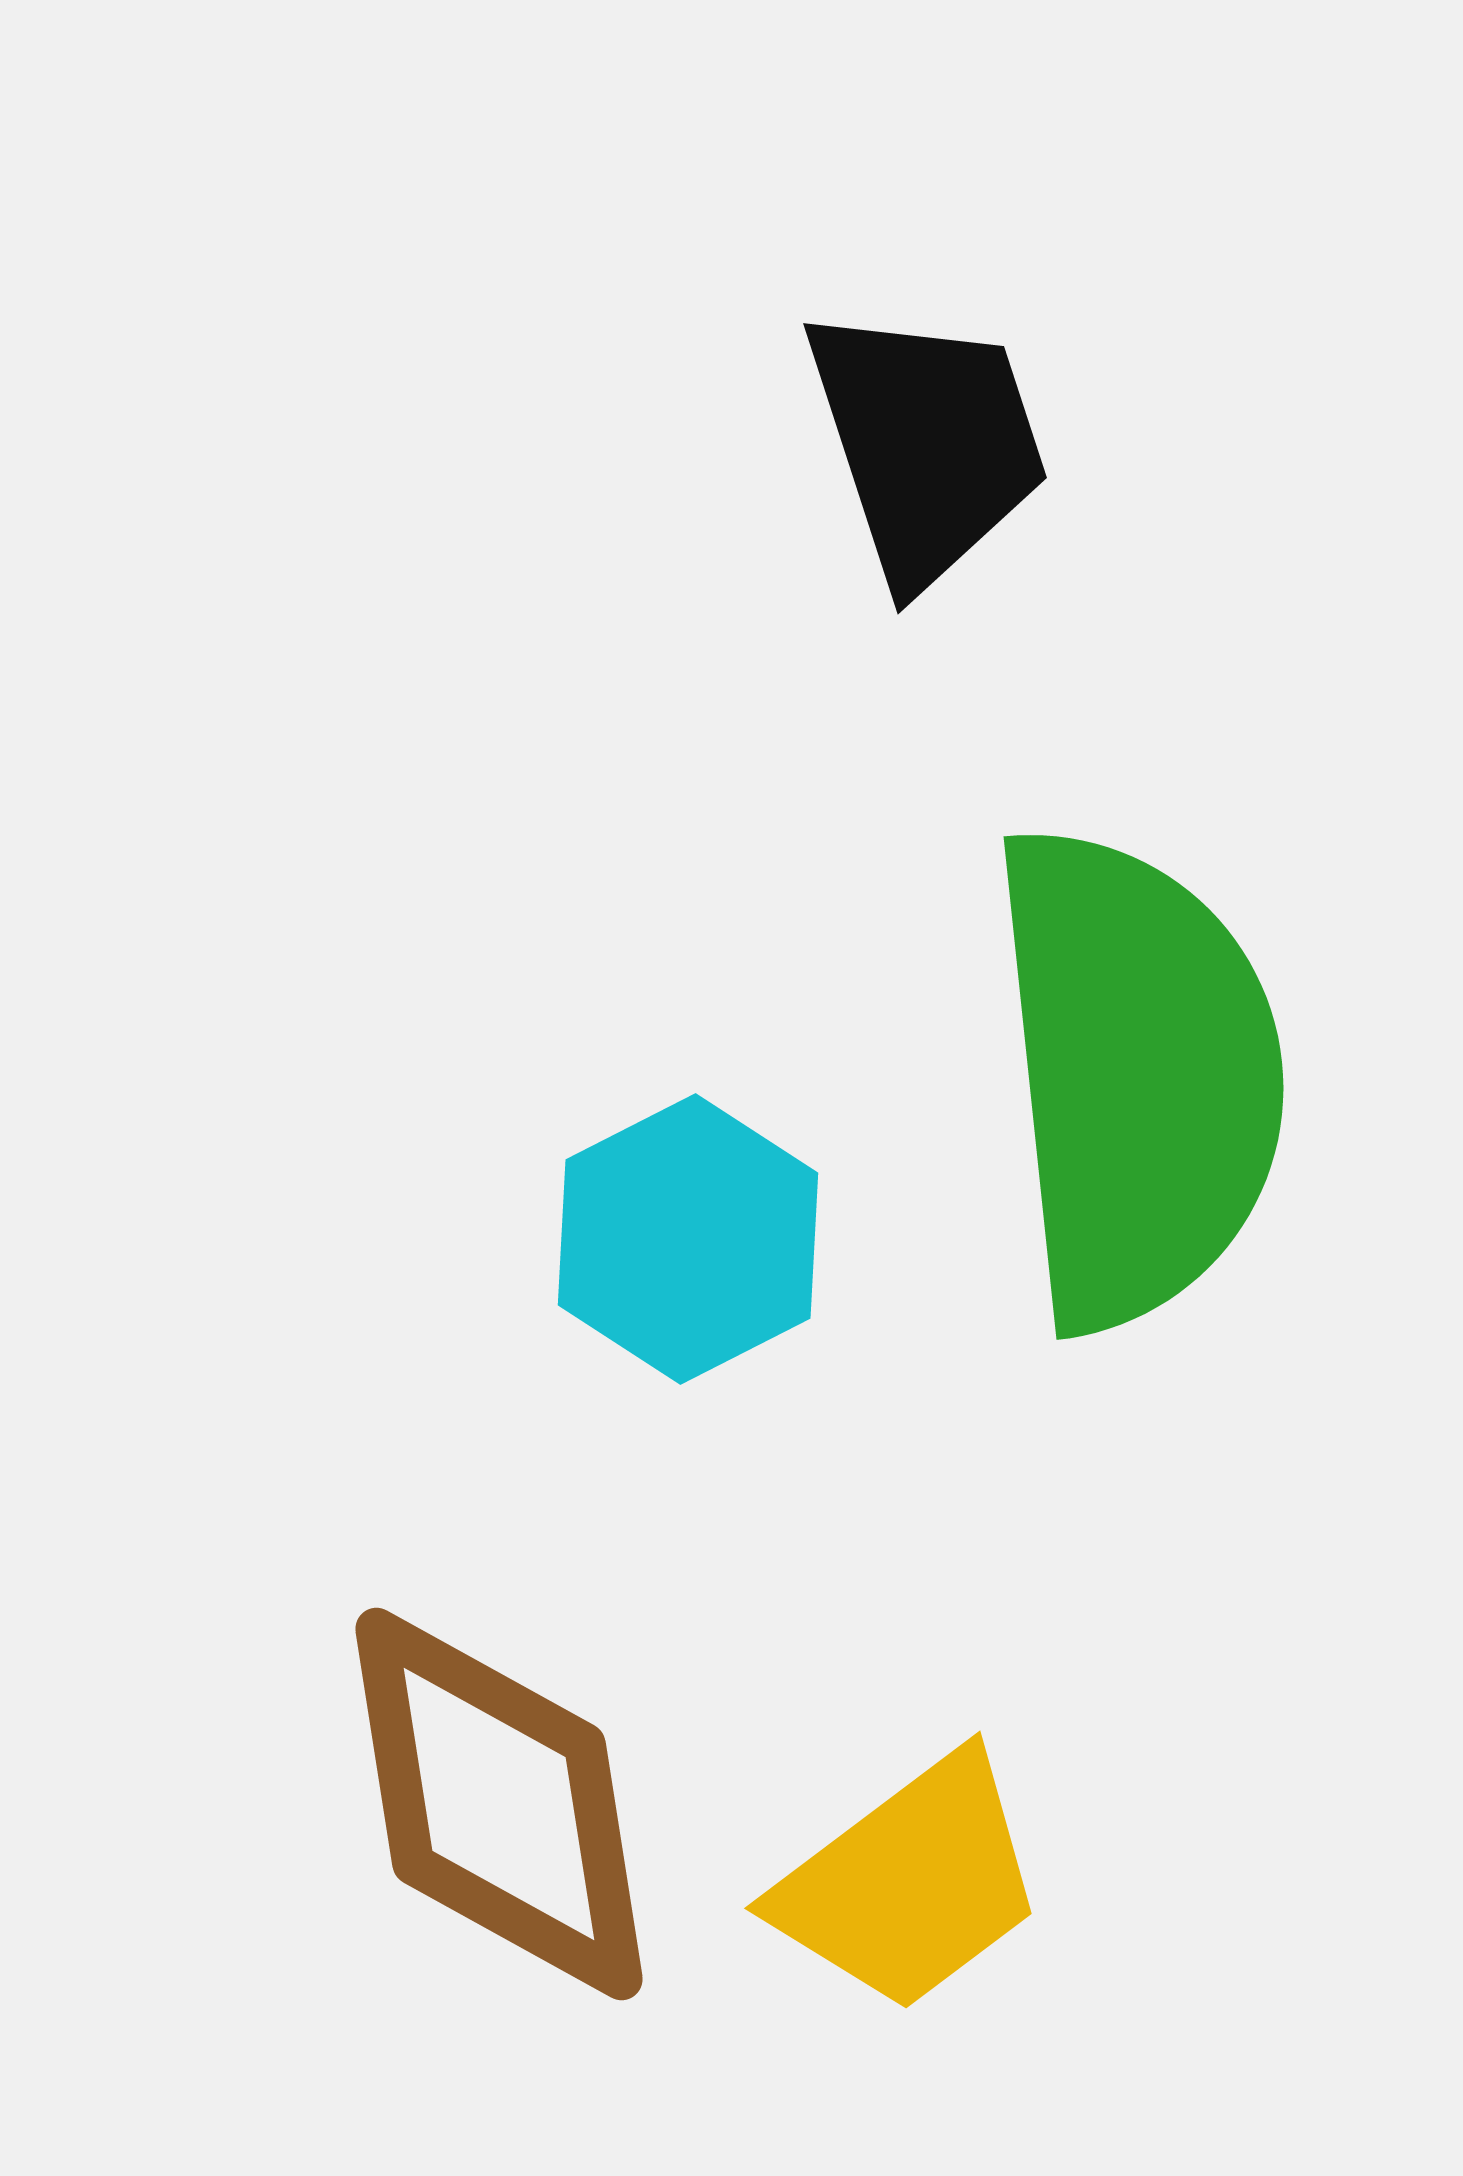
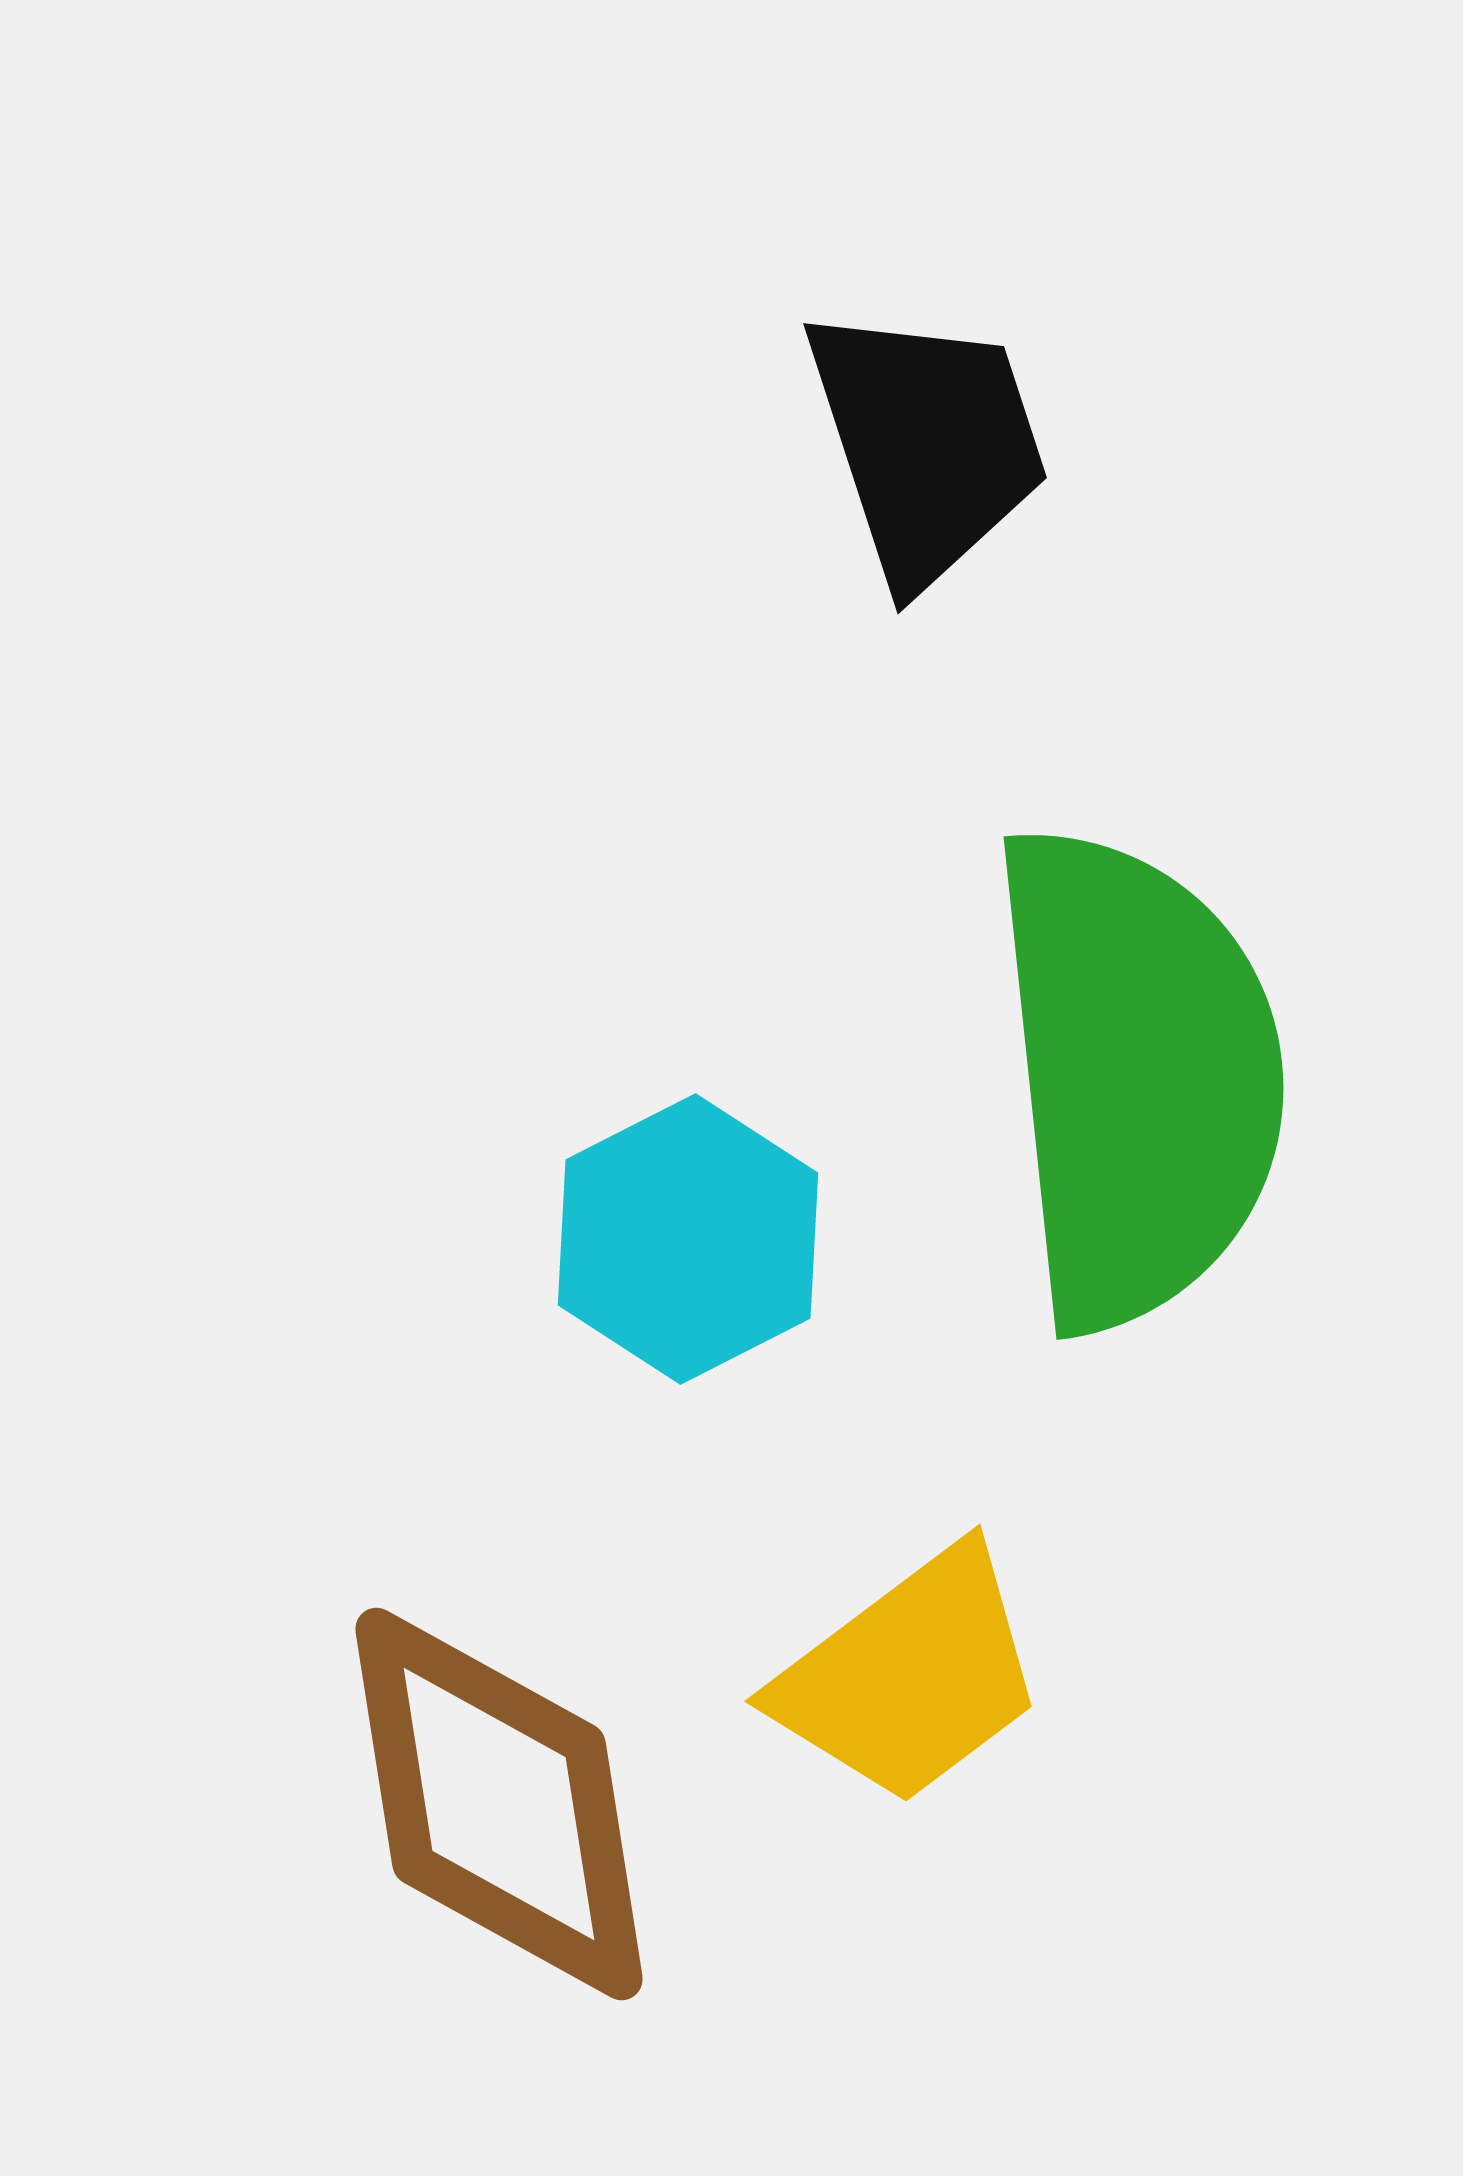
yellow trapezoid: moved 207 px up
